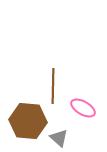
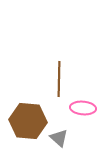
brown line: moved 6 px right, 7 px up
pink ellipse: rotated 25 degrees counterclockwise
